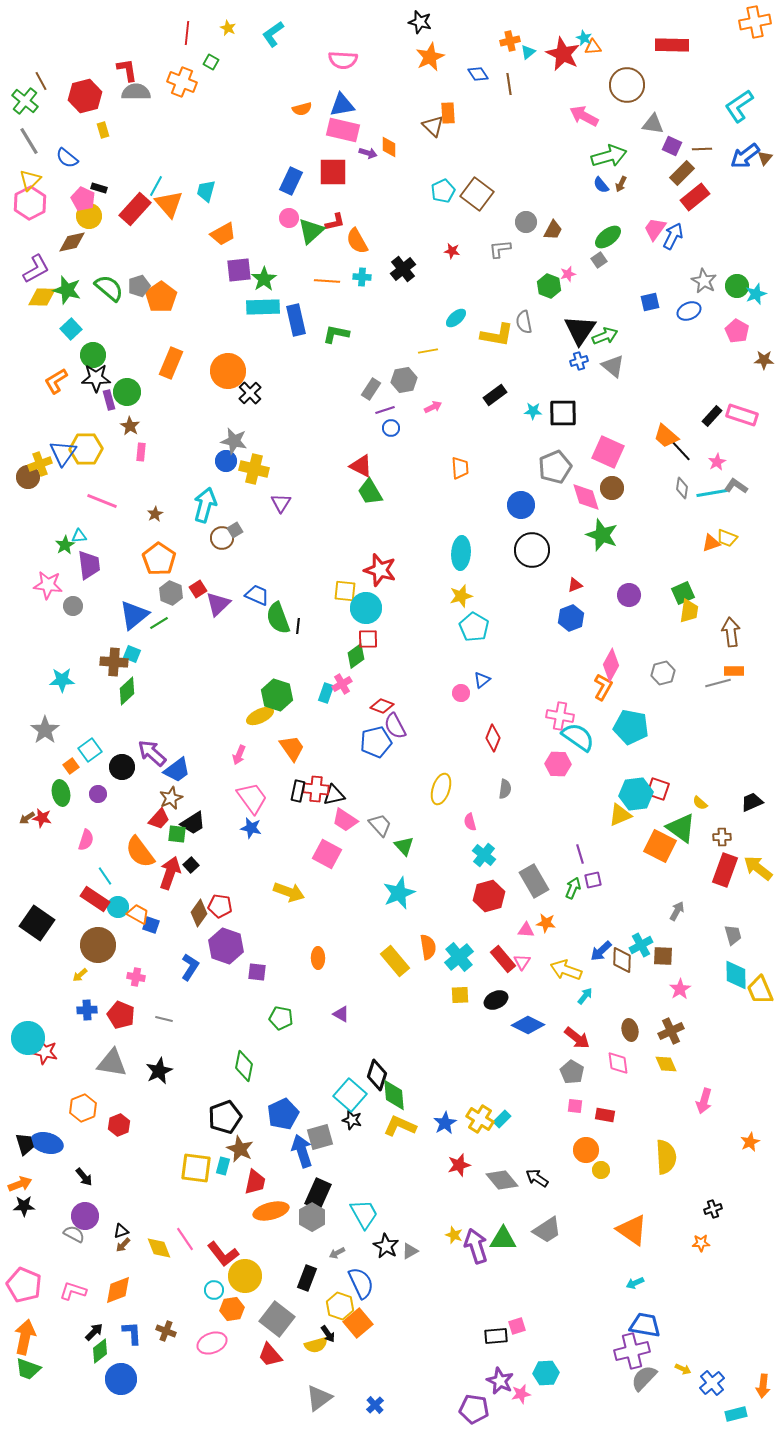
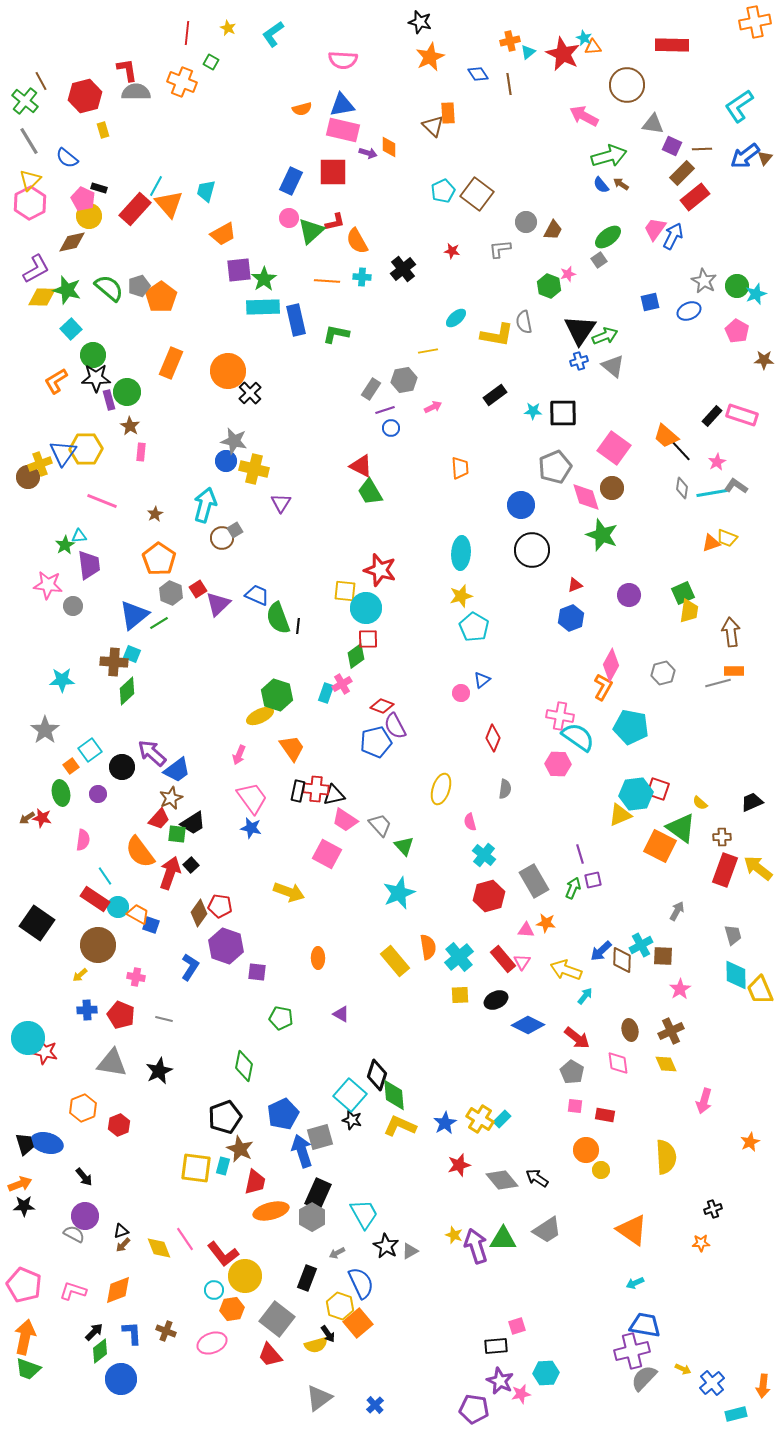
brown arrow at (621, 184): rotated 98 degrees clockwise
pink square at (608, 452): moved 6 px right, 4 px up; rotated 12 degrees clockwise
pink semicircle at (86, 840): moved 3 px left; rotated 10 degrees counterclockwise
black rectangle at (496, 1336): moved 10 px down
